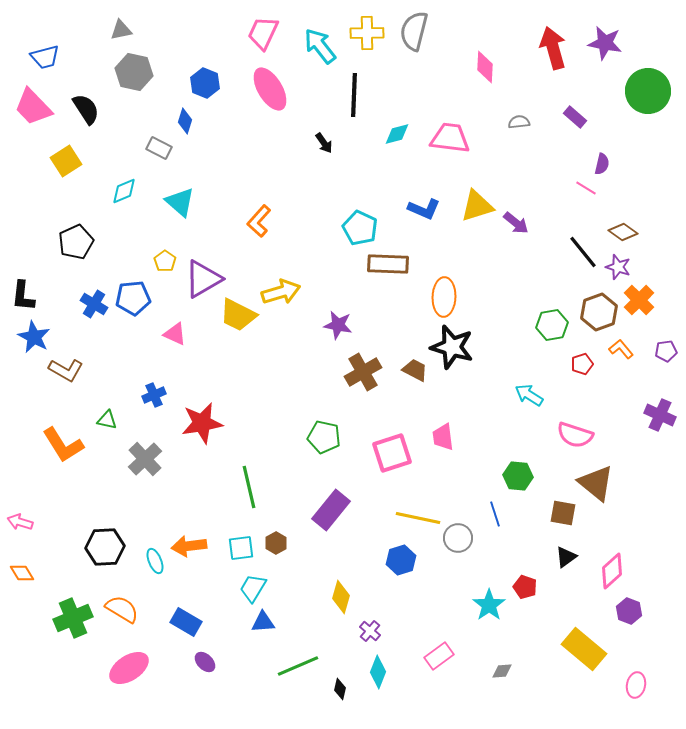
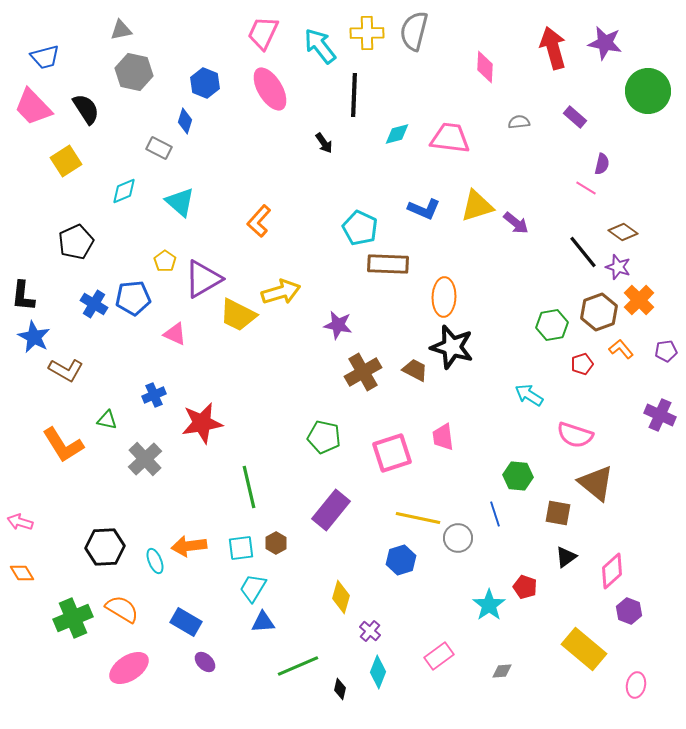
brown square at (563, 513): moved 5 px left
